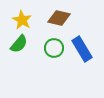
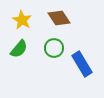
brown diamond: rotated 45 degrees clockwise
green semicircle: moved 5 px down
blue rectangle: moved 15 px down
